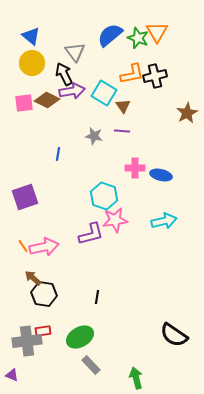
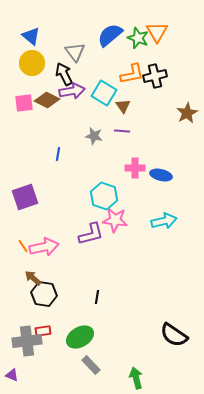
pink star: rotated 15 degrees clockwise
